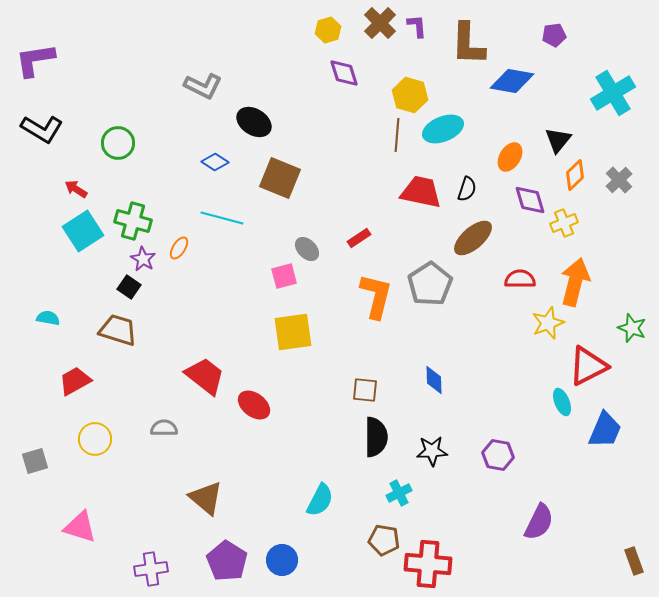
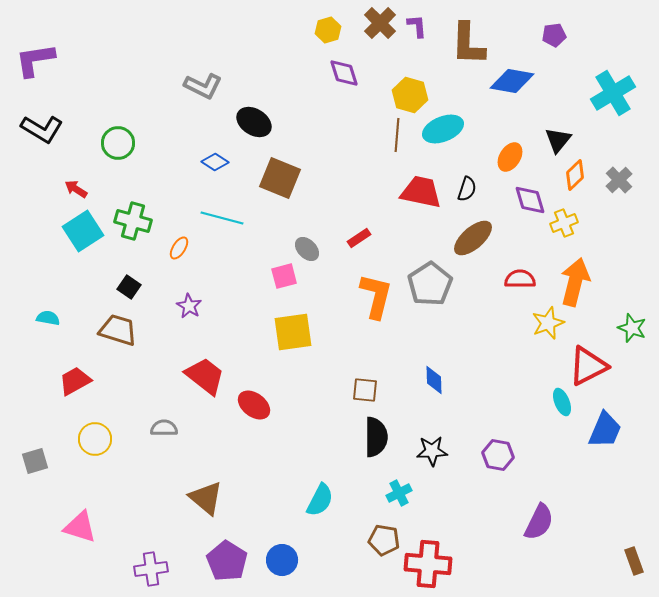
purple star at (143, 259): moved 46 px right, 47 px down
